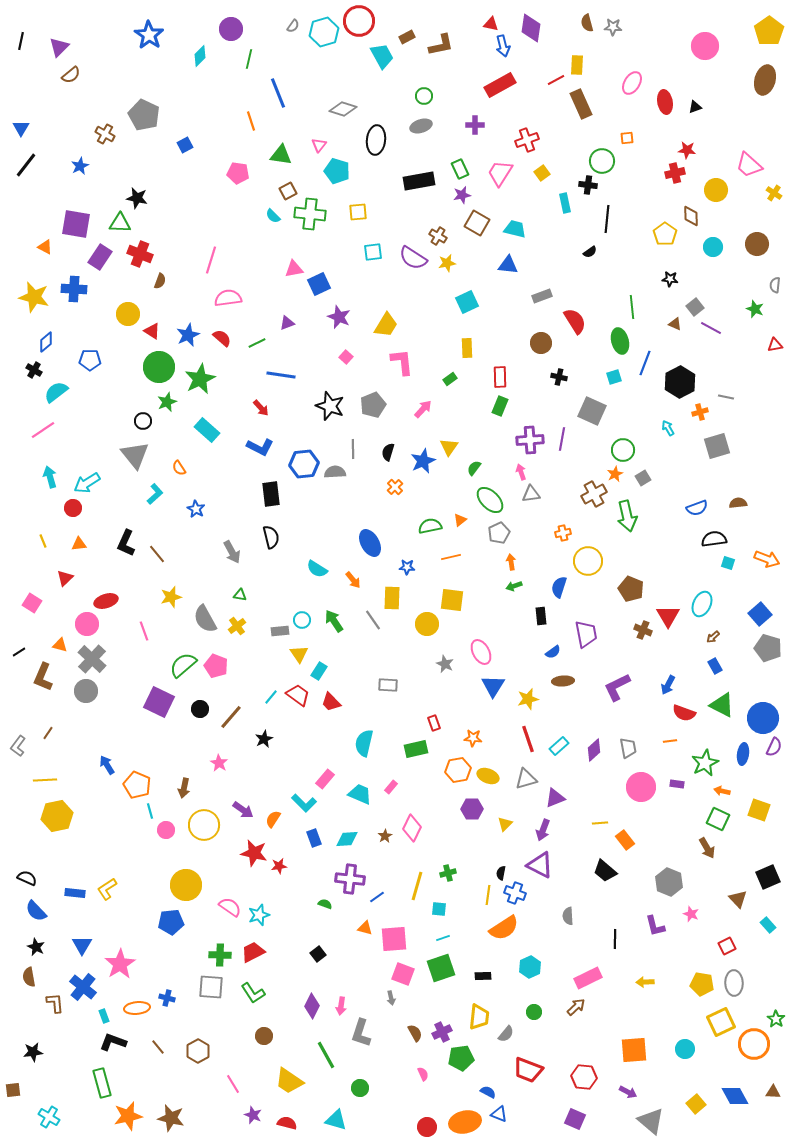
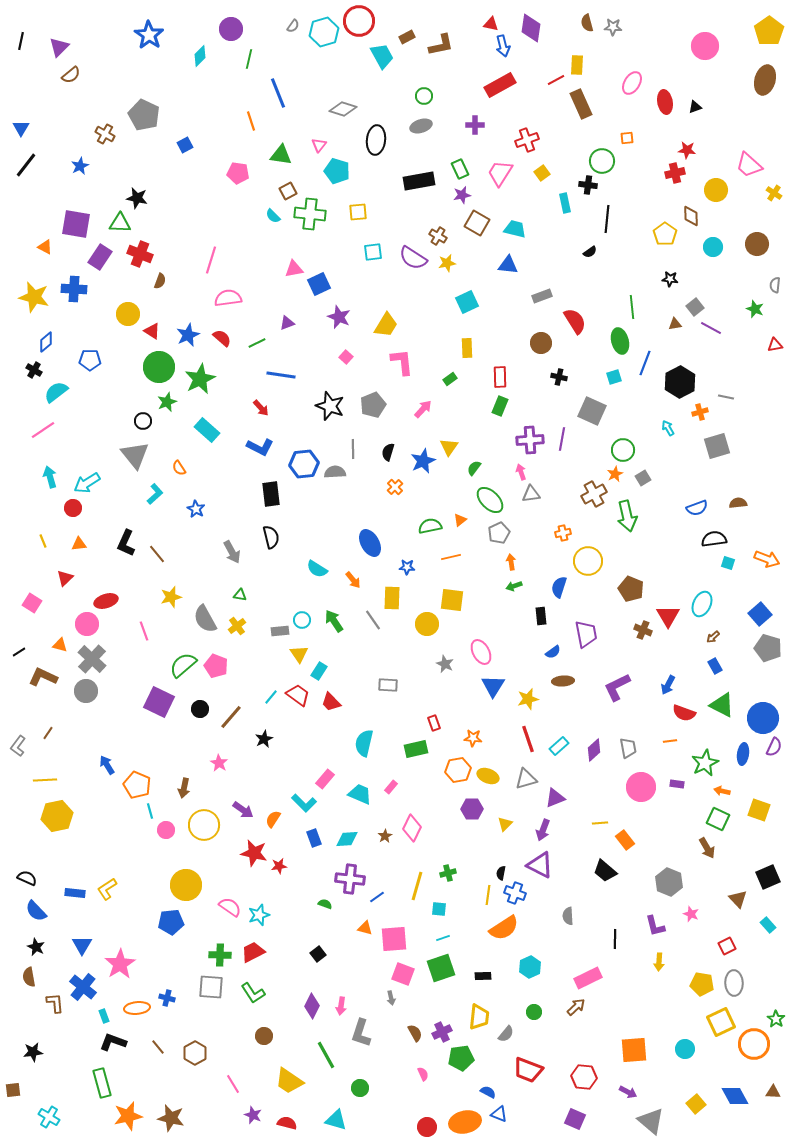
brown triangle at (675, 324): rotated 32 degrees counterclockwise
brown L-shape at (43, 677): rotated 92 degrees clockwise
yellow arrow at (645, 982): moved 14 px right, 20 px up; rotated 84 degrees counterclockwise
brown hexagon at (198, 1051): moved 3 px left, 2 px down
